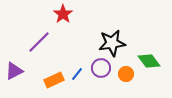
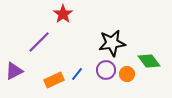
purple circle: moved 5 px right, 2 px down
orange circle: moved 1 px right
